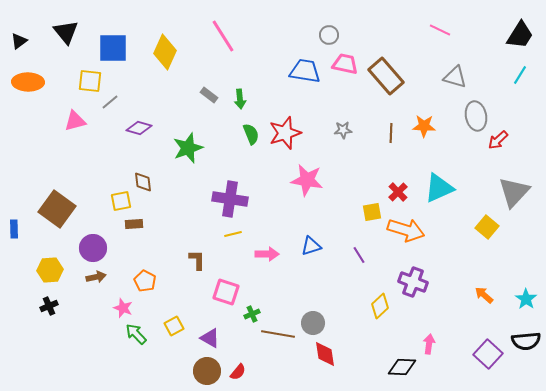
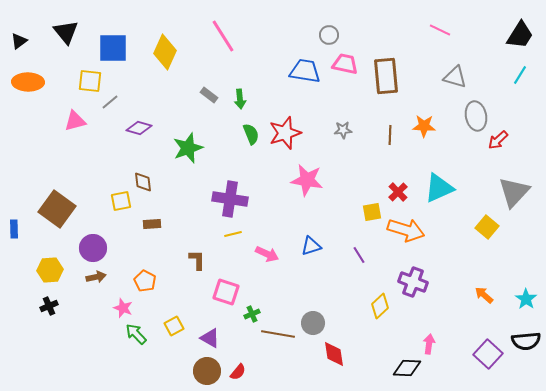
brown rectangle at (386, 76): rotated 36 degrees clockwise
brown line at (391, 133): moved 1 px left, 2 px down
brown rectangle at (134, 224): moved 18 px right
pink arrow at (267, 254): rotated 25 degrees clockwise
red diamond at (325, 354): moved 9 px right
black diamond at (402, 367): moved 5 px right, 1 px down
